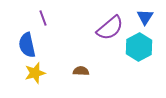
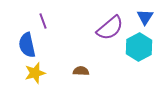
purple line: moved 3 px down
